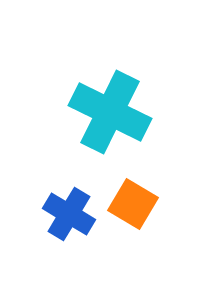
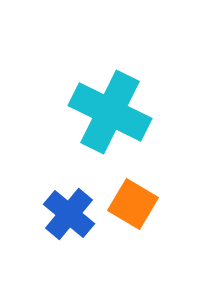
blue cross: rotated 9 degrees clockwise
